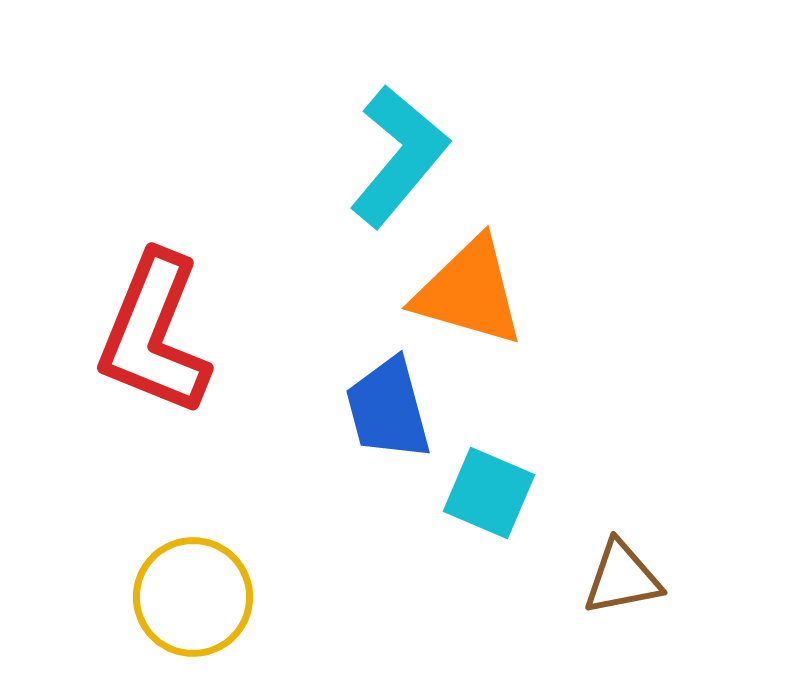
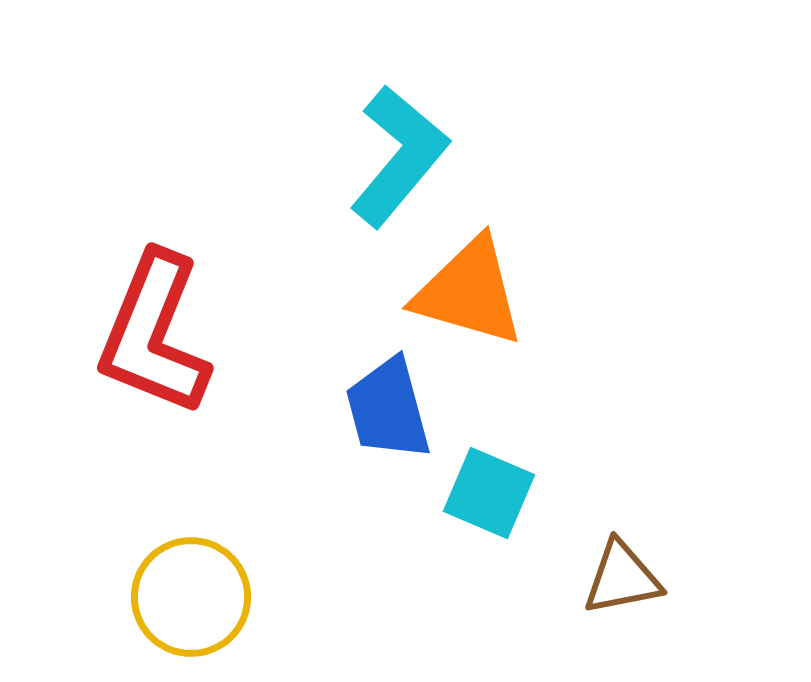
yellow circle: moved 2 px left
